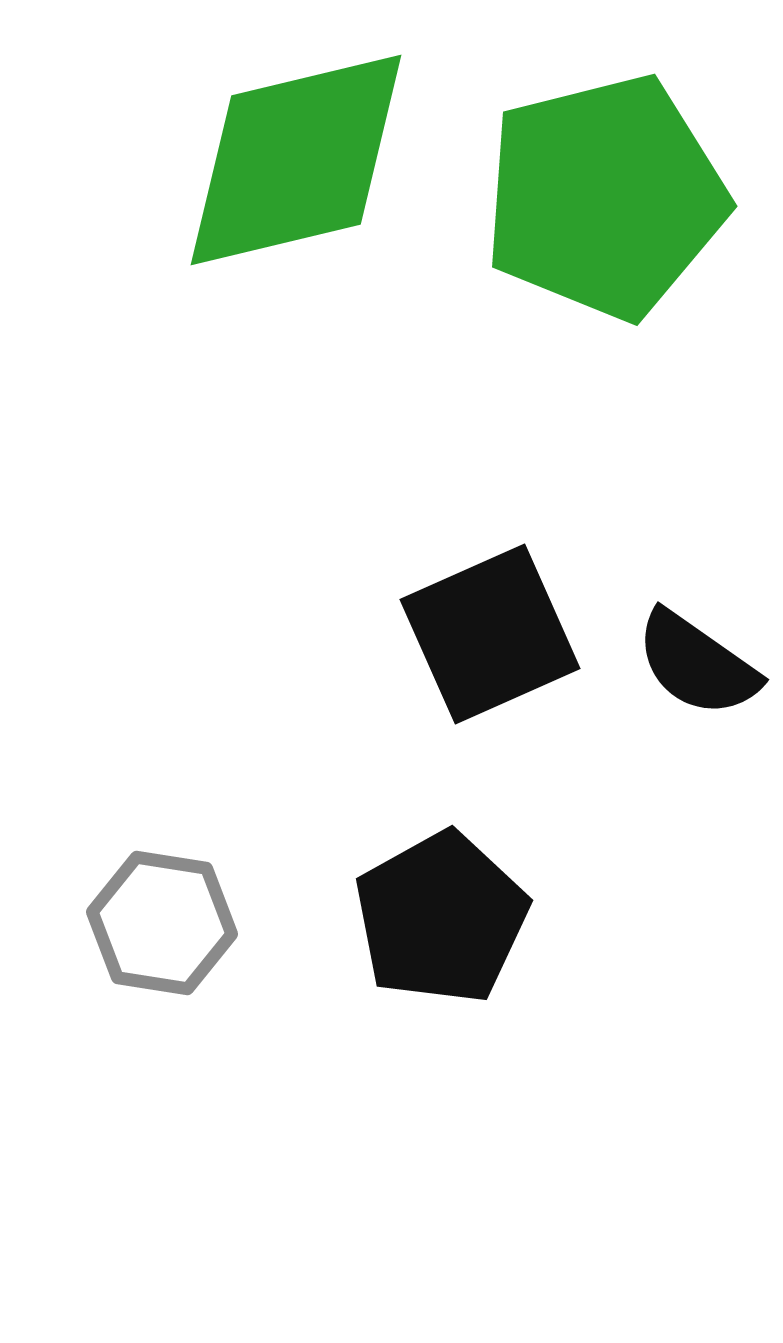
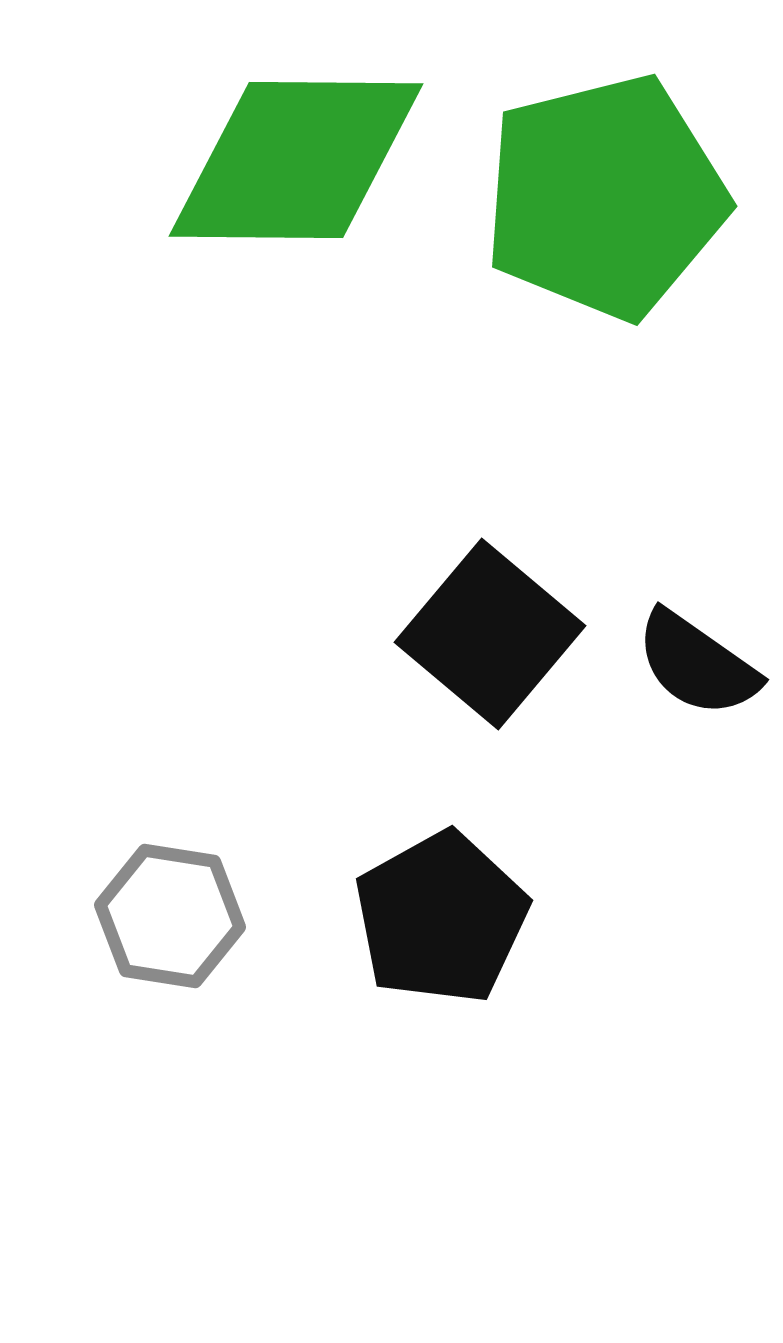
green diamond: rotated 14 degrees clockwise
black square: rotated 26 degrees counterclockwise
gray hexagon: moved 8 px right, 7 px up
